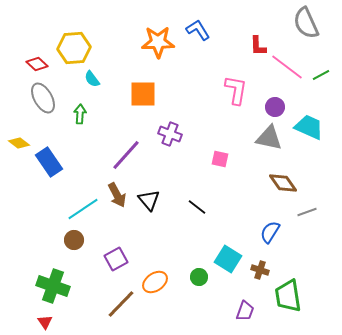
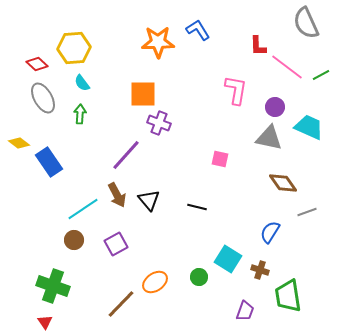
cyan semicircle: moved 10 px left, 4 px down
purple cross: moved 11 px left, 11 px up
black line: rotated 24 degrees counterclockwise
purple square: moved 15 px up
